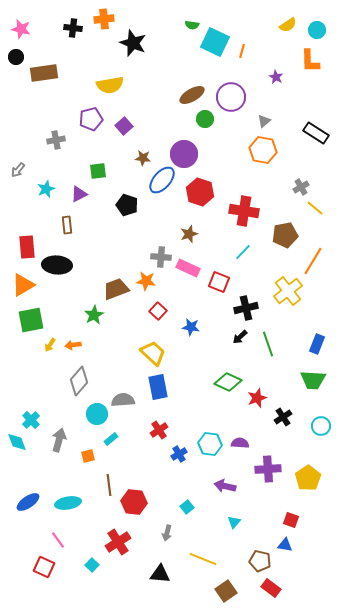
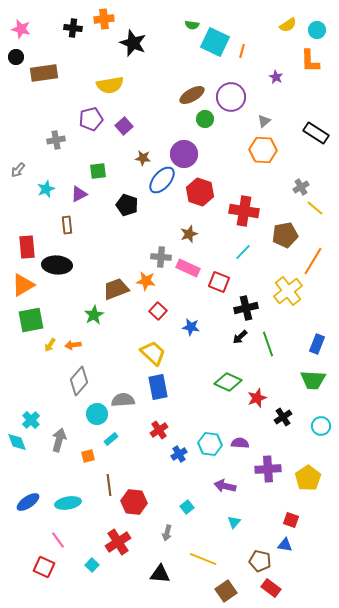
orange hexagon at (263, 150): rotated 8 degrees counterclockwise
